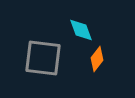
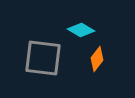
cyan diamond: rotated 40 degrees counterclockwise
